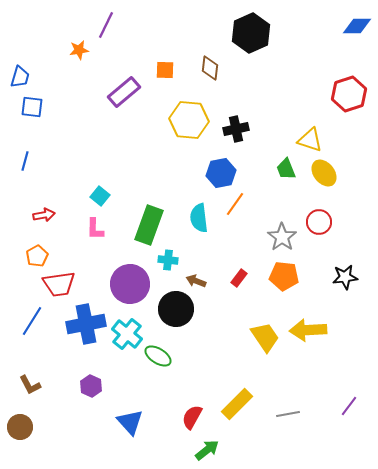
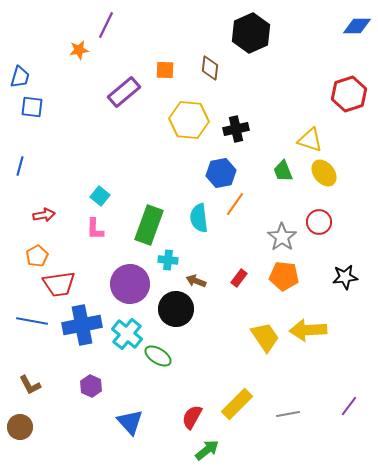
blue line at (25, 161): moved 5 px left, 5 px down
green trapezoid at (286, 169): moved 3 px left, 2 px down
blue line at (32, 321): rotated 68 degrees clockwise
blue cross at (86, 324): moved 4 px left, 1 px down
